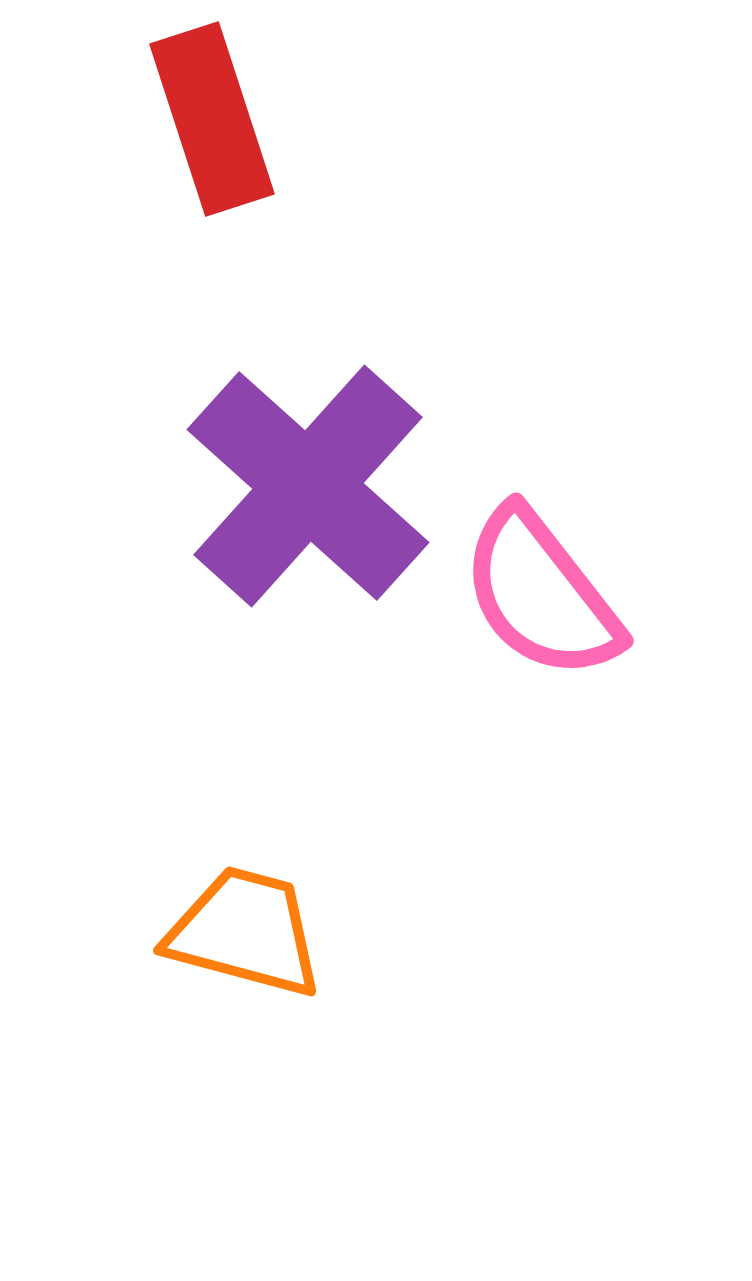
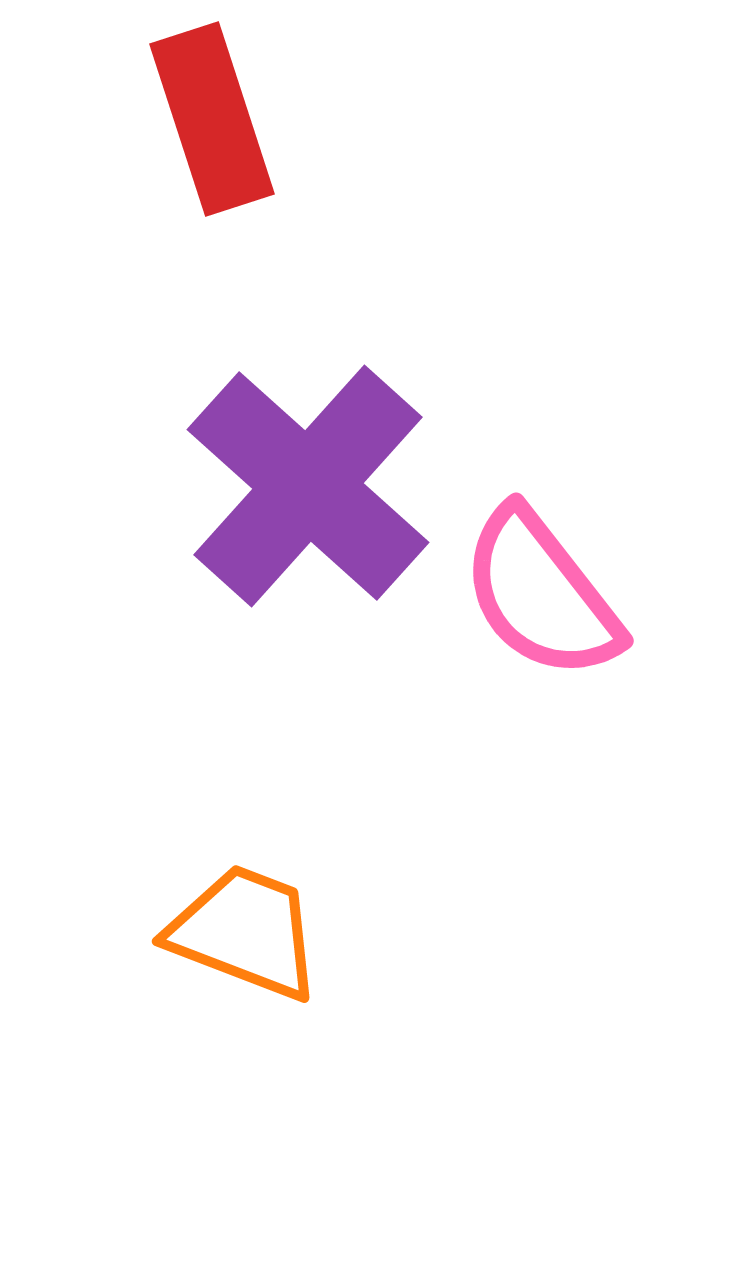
orange trapezoid: rotated 6 degrees clockwise
